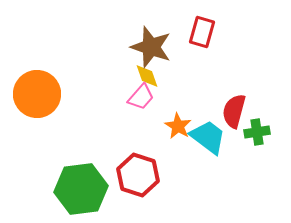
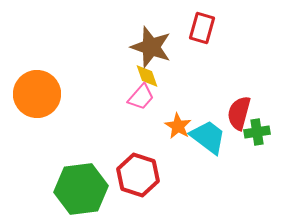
red rectangle: moved 4 px up
red semicircle: moved 5 px right, 2 px down
